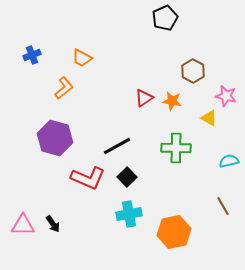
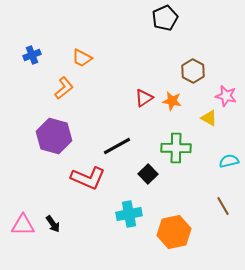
purple hexagon: moved 1 px left, 2 px up
black square: moved 21 px right, 3 px up
